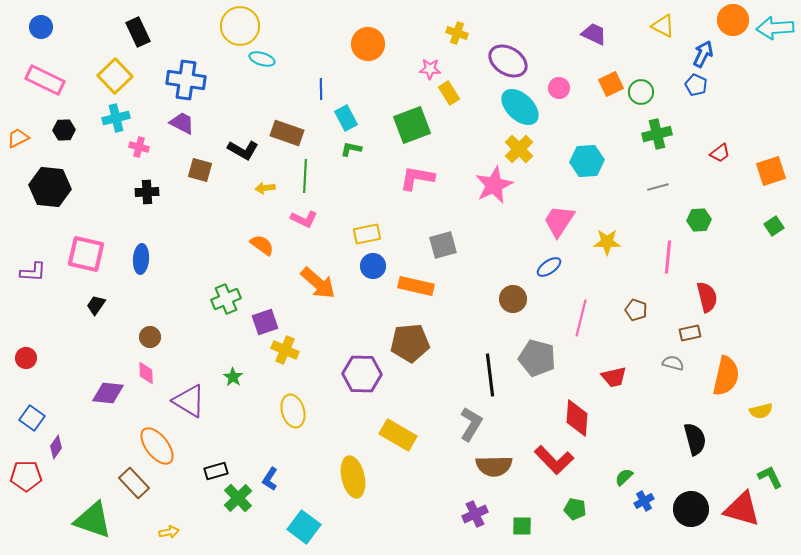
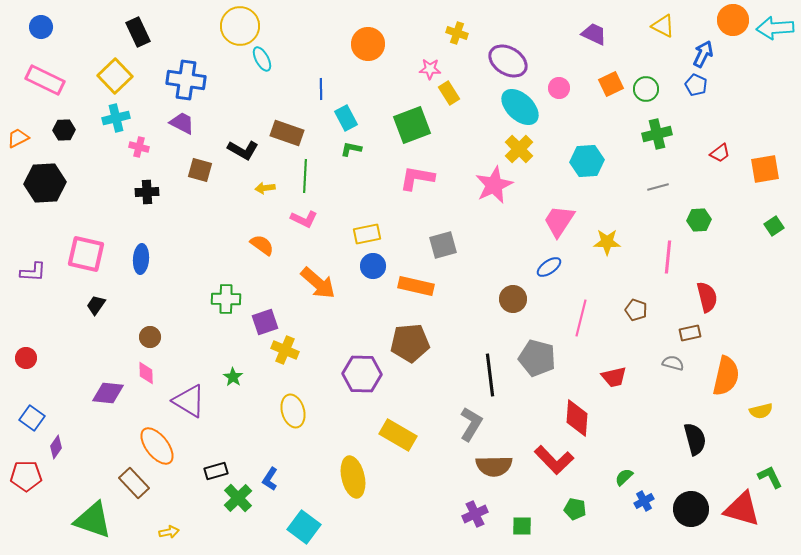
cyan ellipse at (262, 59): rotated 45 degrees clockwise
green circle at (641, 92): moved 5 px right, 3 px up
orange square at (771, 171): moved 6 px left, 2 px up; rotated 8 degrees clockwise
black hexagon at (50, 187): moved 5 px left, 4 px up; rotated 9 degrees counterclockwise
green cross at (226, 299): rotated 24 degrees clockwise
